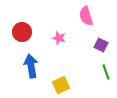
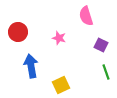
red circle: moved 4 px left
